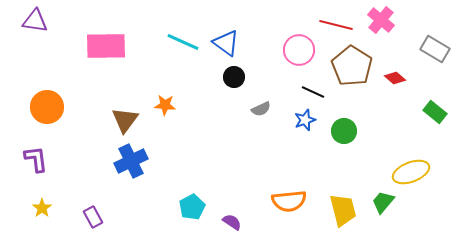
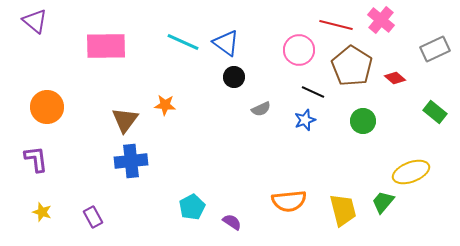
purple triangle: rotated 32 degrees clockwise
gray rectangle: rotated 56 degrees counterclockwise
green circle: moved 19 px right, 10 px up
blue cross: rotated 20 degrees clockwise
yellow star: moved 4 px down; rotated 18 degrees counterclockwise
